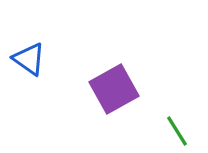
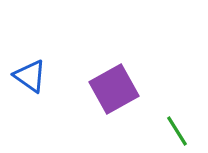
blue triangle: moved 1 px right, 17 px down
